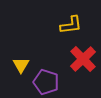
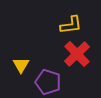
red cross: moved 6 px left, 5 px up
purple pentagon: moved 2 px right
